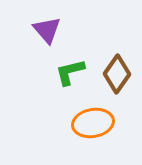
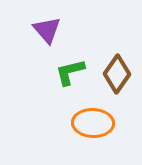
orange ellipse: rotated 12 degrees clockwise
